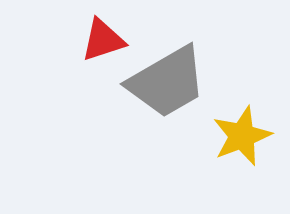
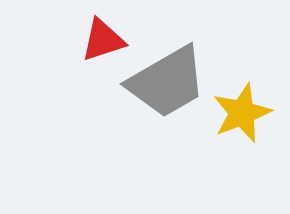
yellow star: moved 23 px up
